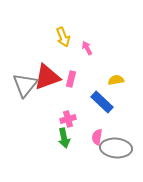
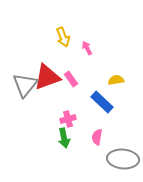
pink rectangle: rotated 49 degrees counterclockwise
gray ellipse: moved 7 px right, 11 px down
